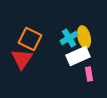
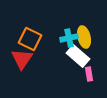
cyan cross: rotated 18 degrees clockwise
white rectangle: rotated 65 degrees clockwise
